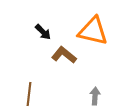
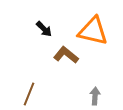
black arrow: moved 1 px right, 3 px up
brown L-shape: moved 2 px right
brown line: rotated 15 degrees clockwise
